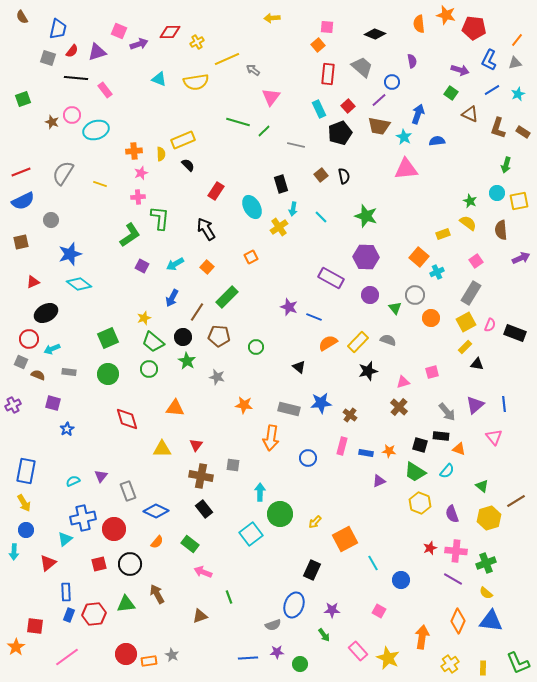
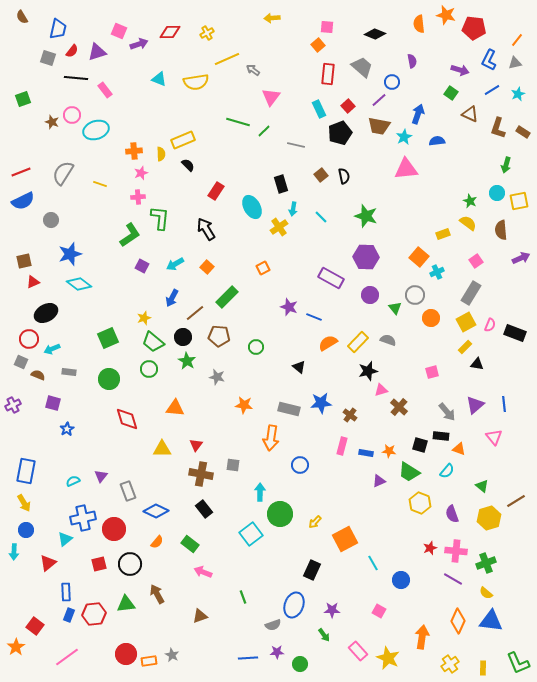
yellow cross at (197, 42): moved 10 px right, 9 px up
cyan star at (404, 137): rotated 14 degrees clockwise
brown square at (21, 242): moved 3 px right, 19 px down
orange square at (251, 257): moved 12 px right, 11 px down
brown line at (197, 312): moved 2 px left, 1 px down; rotated 18 degrees clockwise
green circle at (108, 374): moved 1 px right, 5 px down
pink triangle at (403, 382): moved 22 px left, 8 px down
blue circle at (308, 458): moved 8 px left, 7 px down
green trapezoid at (415, 472): moved 6 px left
brown cross at (201, 476): moved 2 px up
green line at (229, 597): moved 14 px right
red square at (35, 626): rotated 30 degrees clockwise
